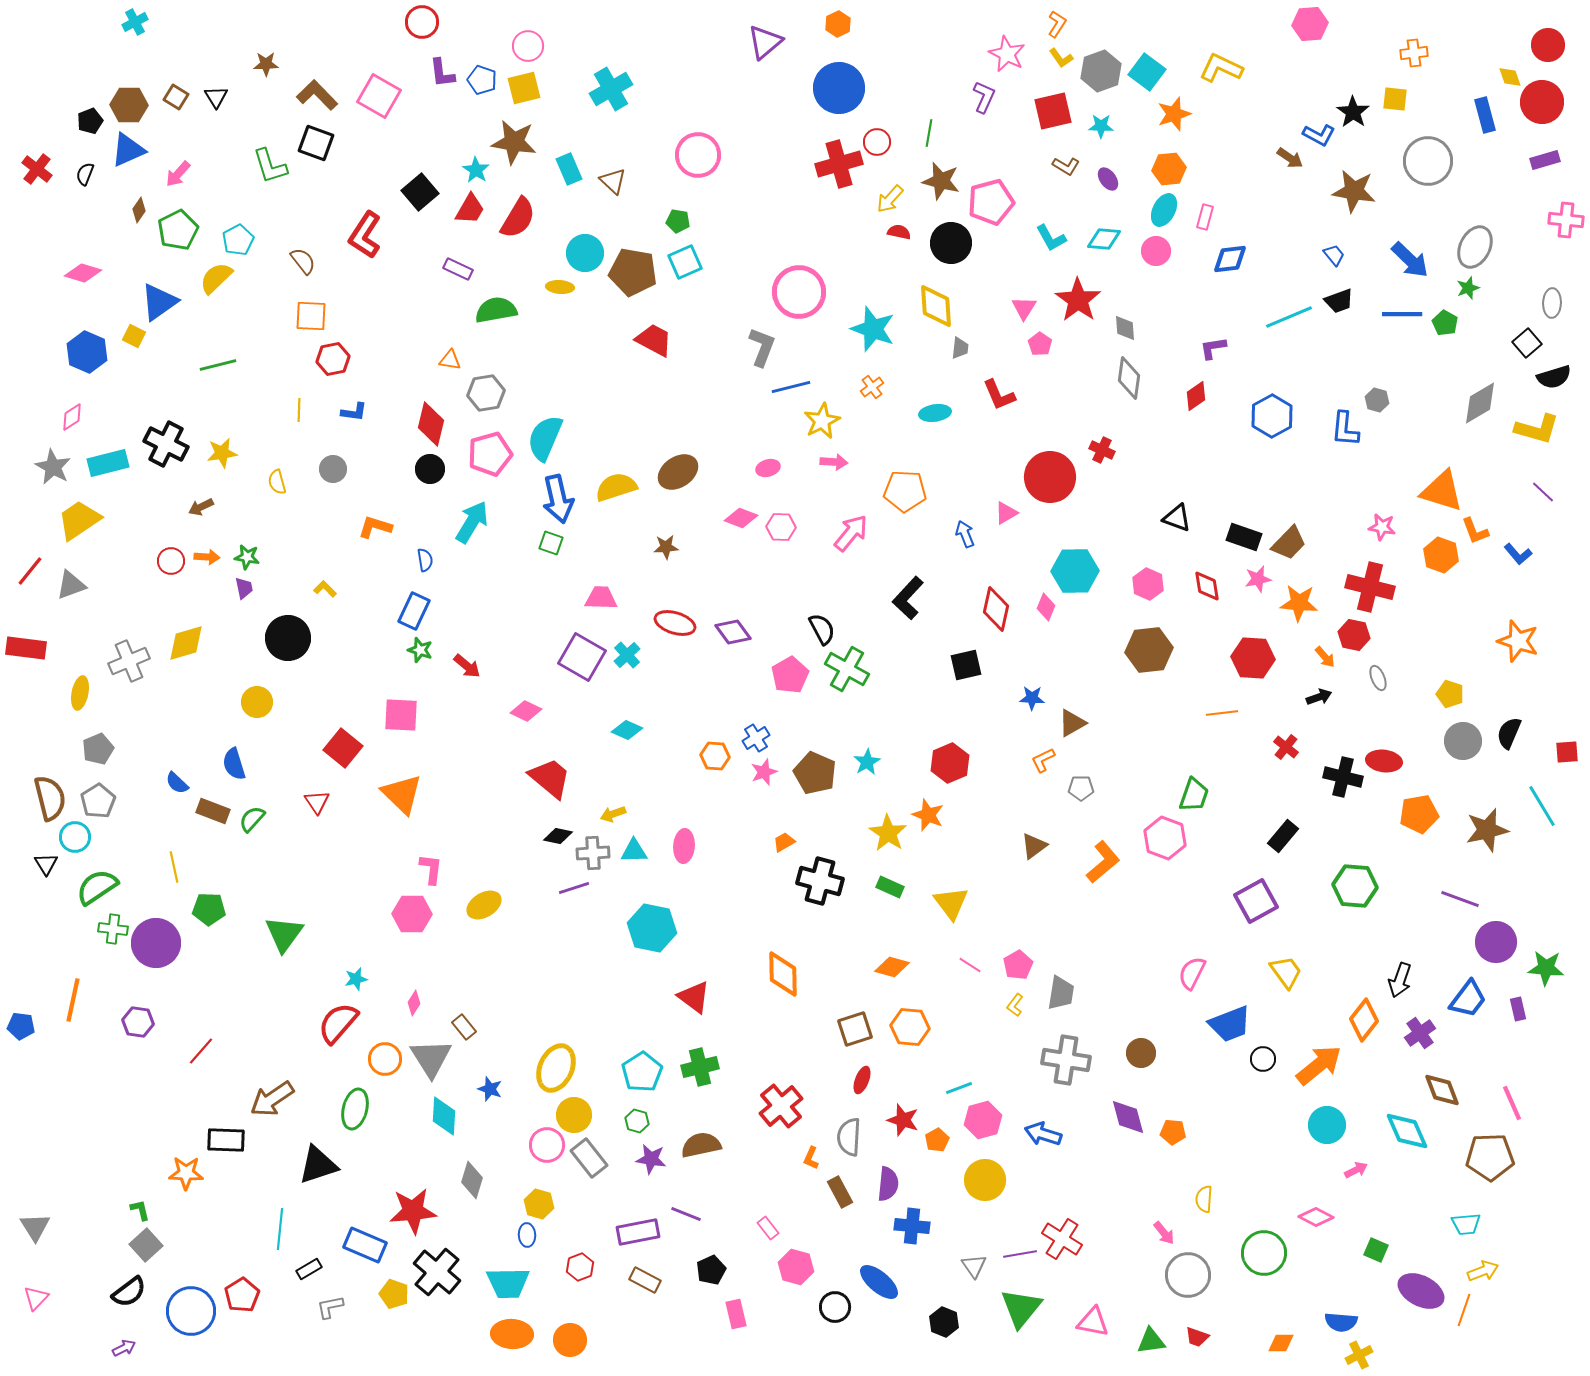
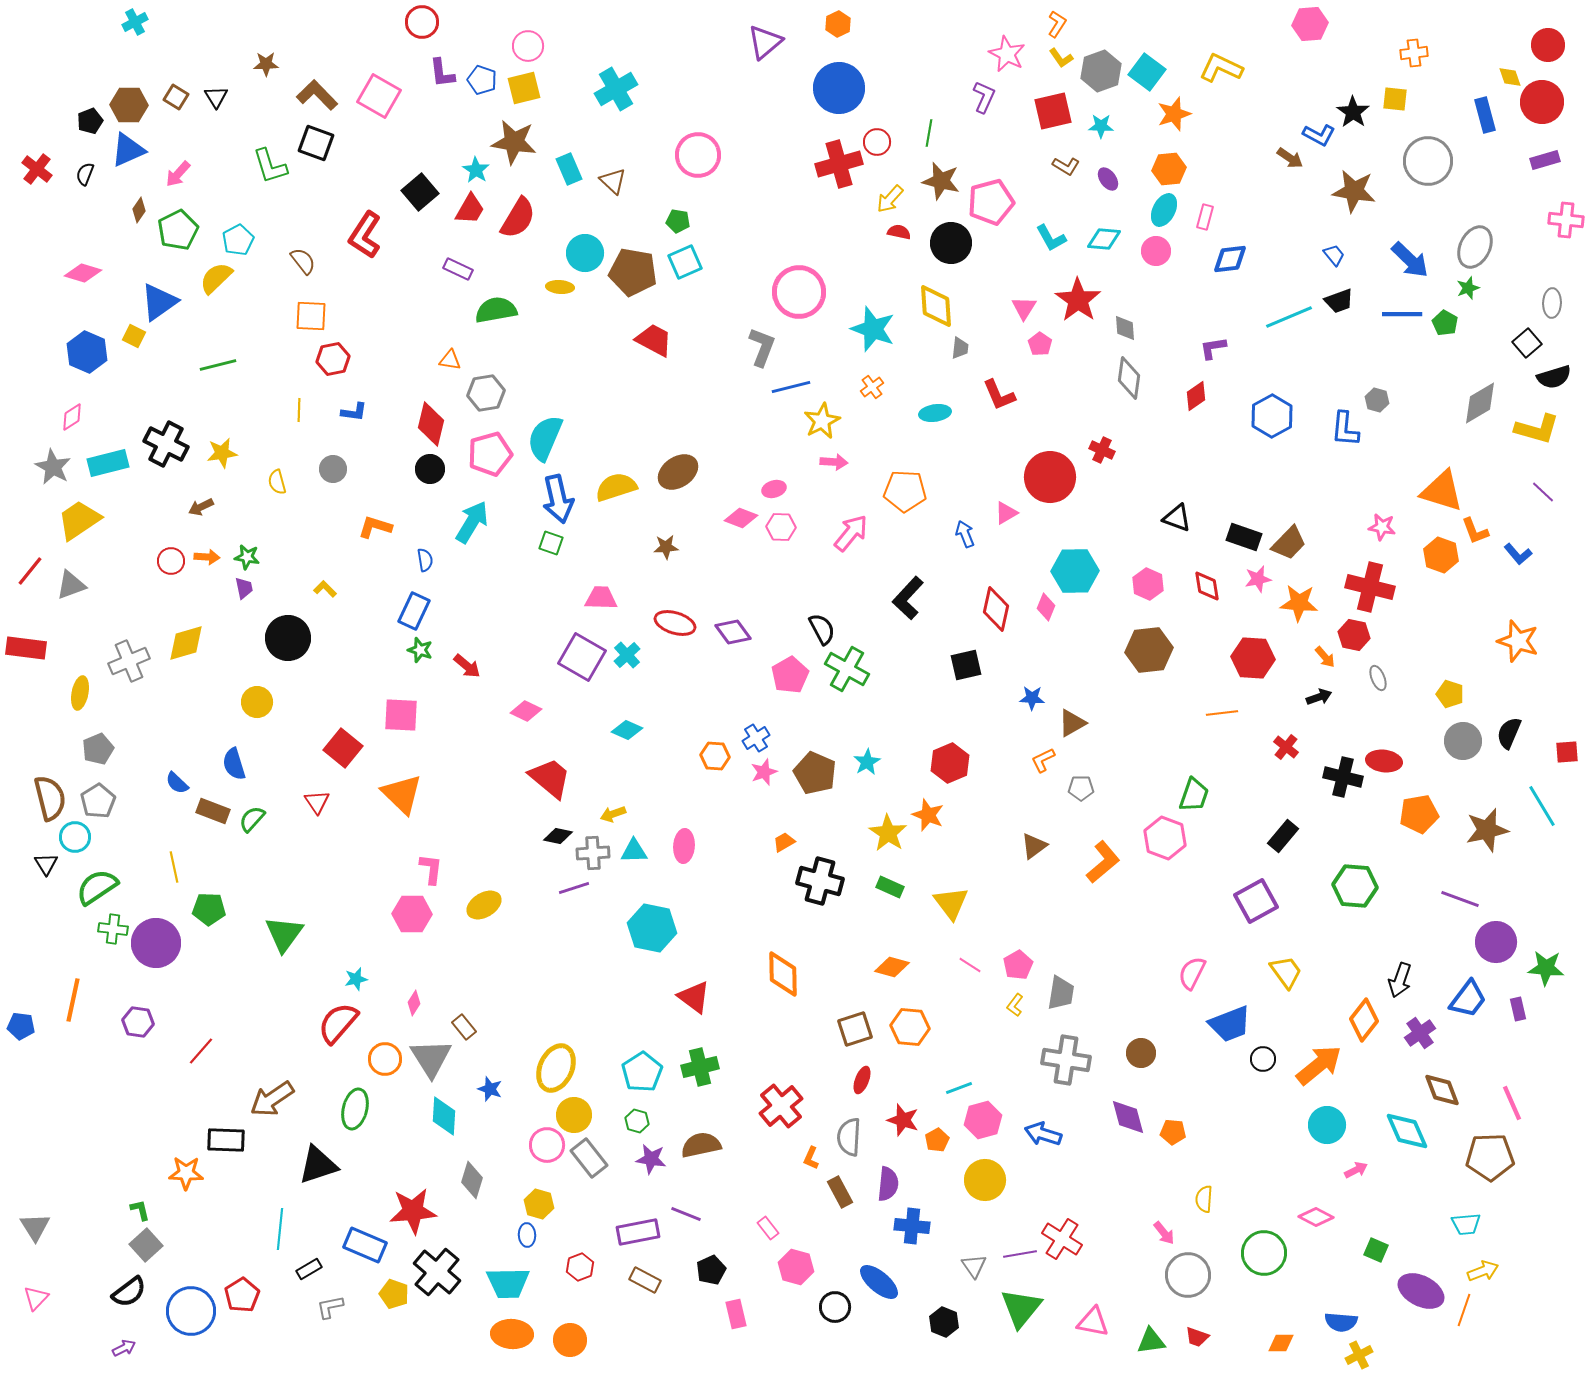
cyan cross at (611, 89): moved 5 px right
pink ellipse at (768, 468): moved 6 px right, 21 px down
